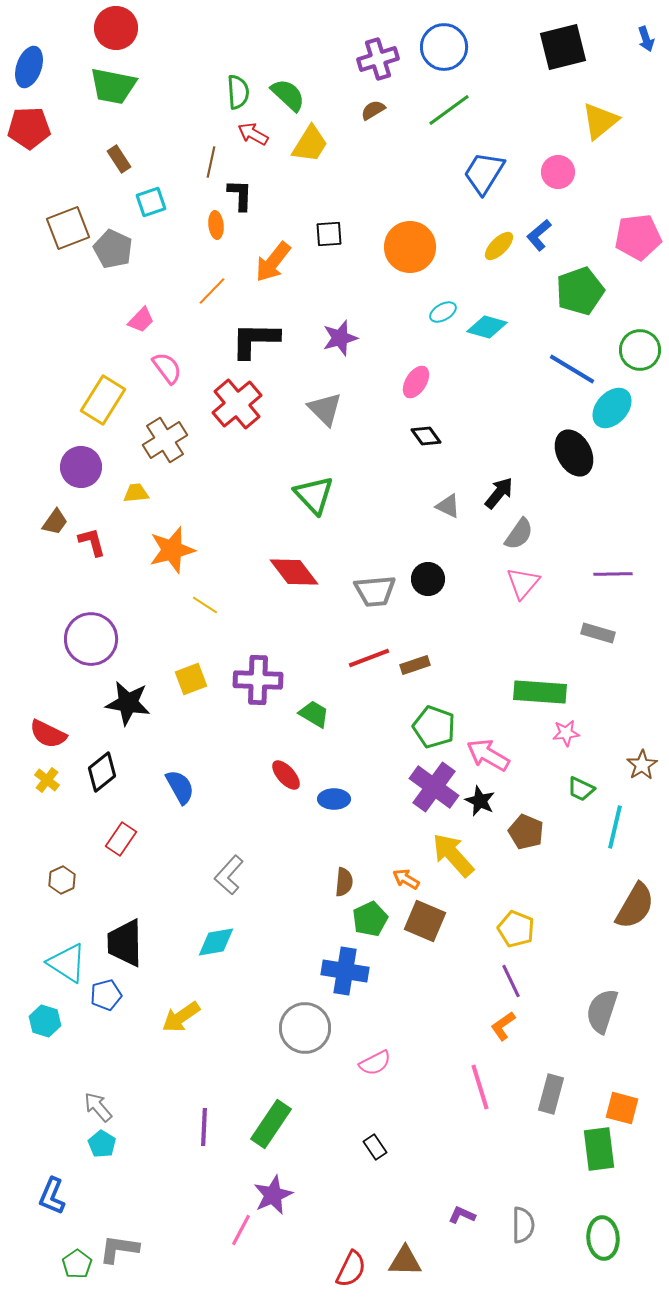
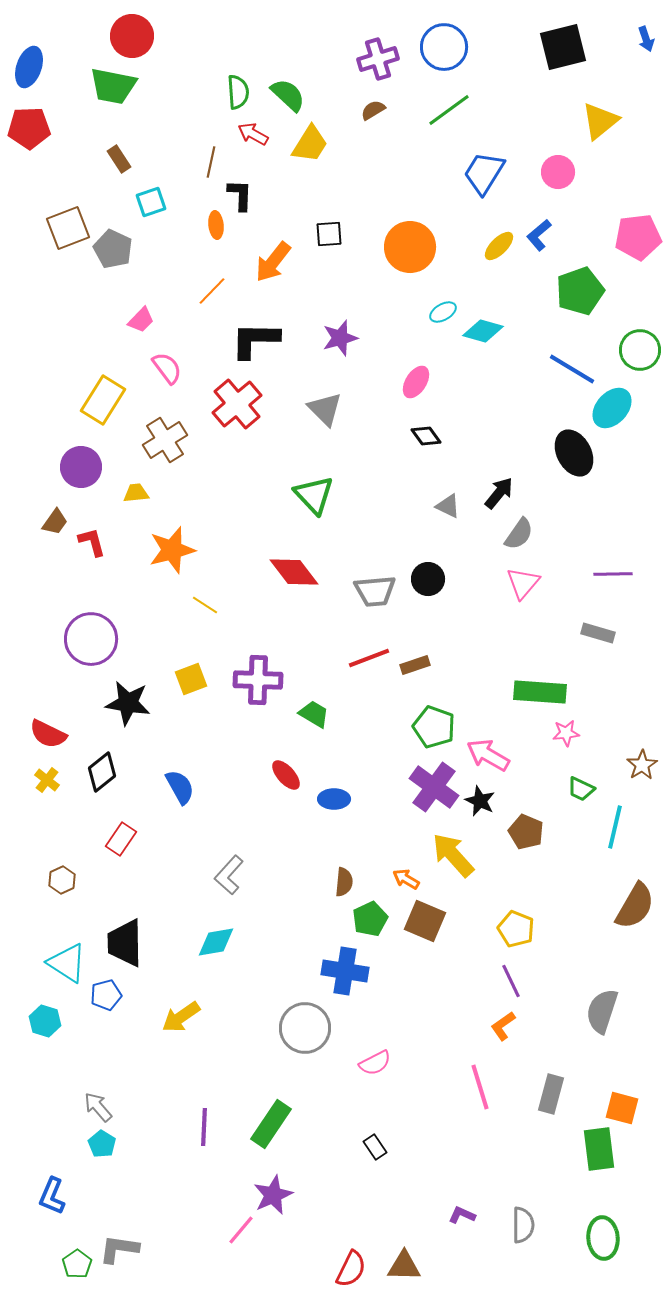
red circle at (116, 28): moved 16 px right, 8 px down
cyan diamond at (487, 327): moved 4 px left, 4 px down
pink line at (241, 1230): rotated 12 degrees clockwise
brown triangle at (405, 1261): moved 1 px left, 5 px down
